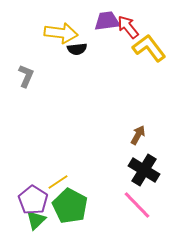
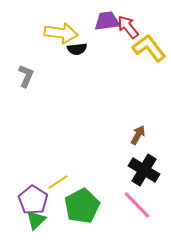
green pentagon: moved 12 px right; rotated 16 degrees clockwise
